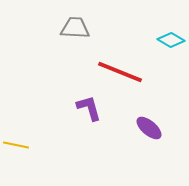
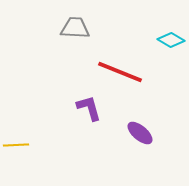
purple ellipse: moved 9 px left, 5 px down
yellow line: rotated 15 degrees counterclockwise
